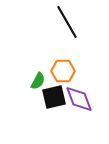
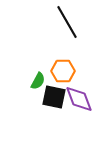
black square: rotated 25 degrees clockwise
